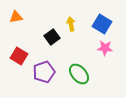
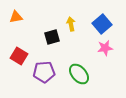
blue square: rotated 18 degrees clockwise
black square: rotated 21 degrees clockwise
pink star: rotated 14 degrees counterclockwise
purple pentagon: rotated 15 degrees clockwise
